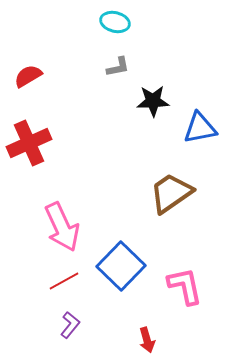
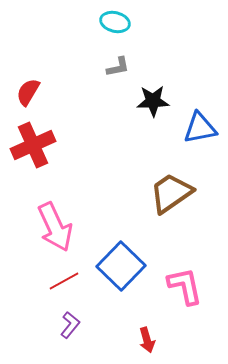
red semicircle: moved 16 px down; rotated 28 degrees counterclockwise
red cross: moved 4 px right, 2 px down
pink arrow: moved 7 px left
